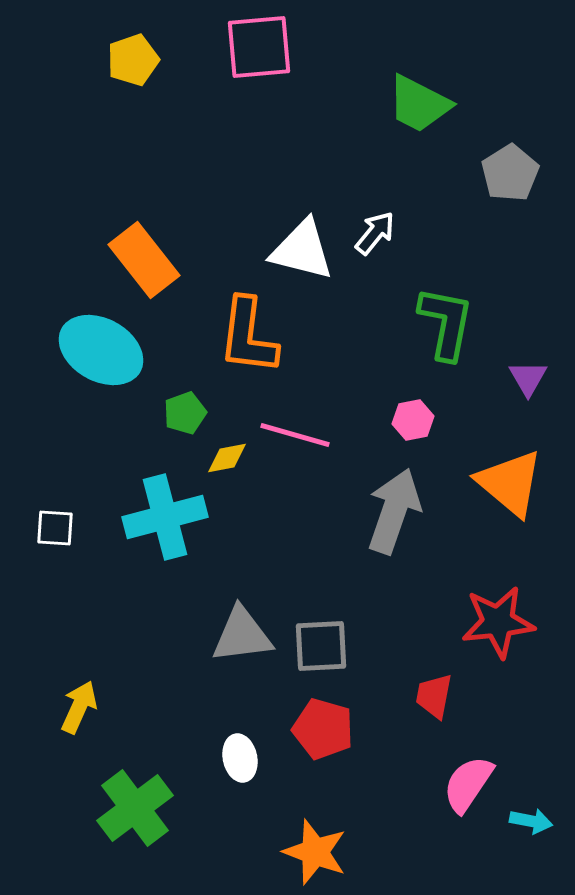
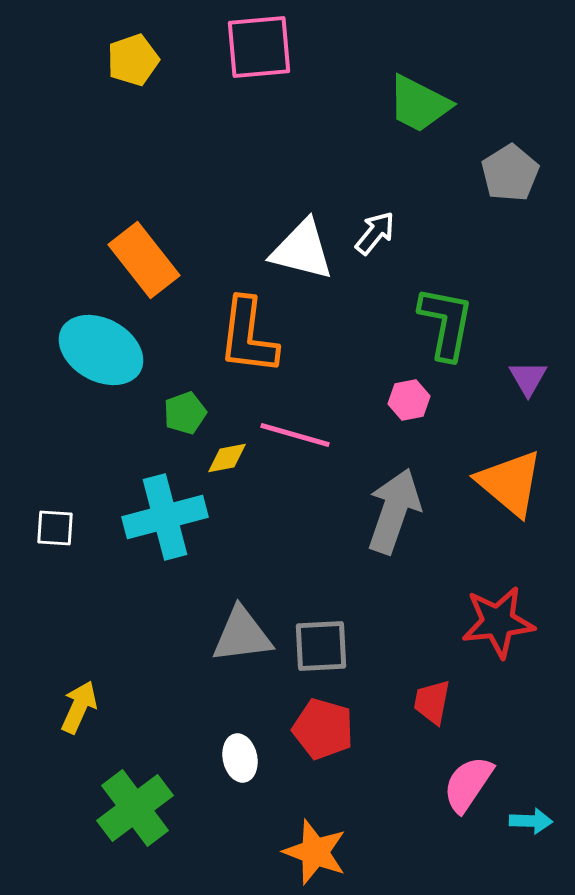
pink hexagon: moved 4 px left, 20 px up
red trapezoid: moved 2 px left, 6 px down
cyan arrow: rotated 9 degrees counterclockwise
